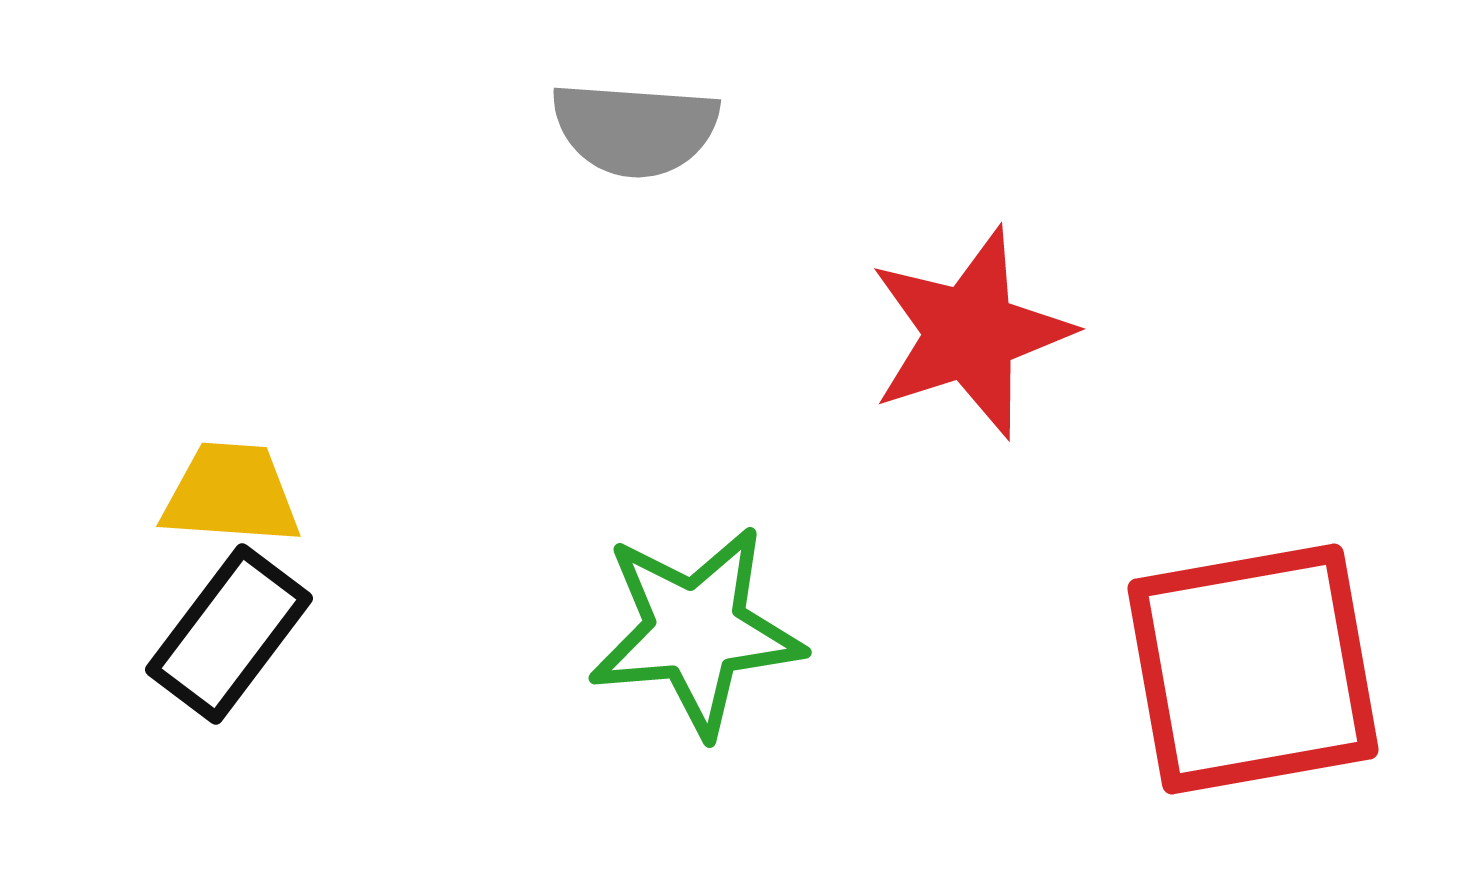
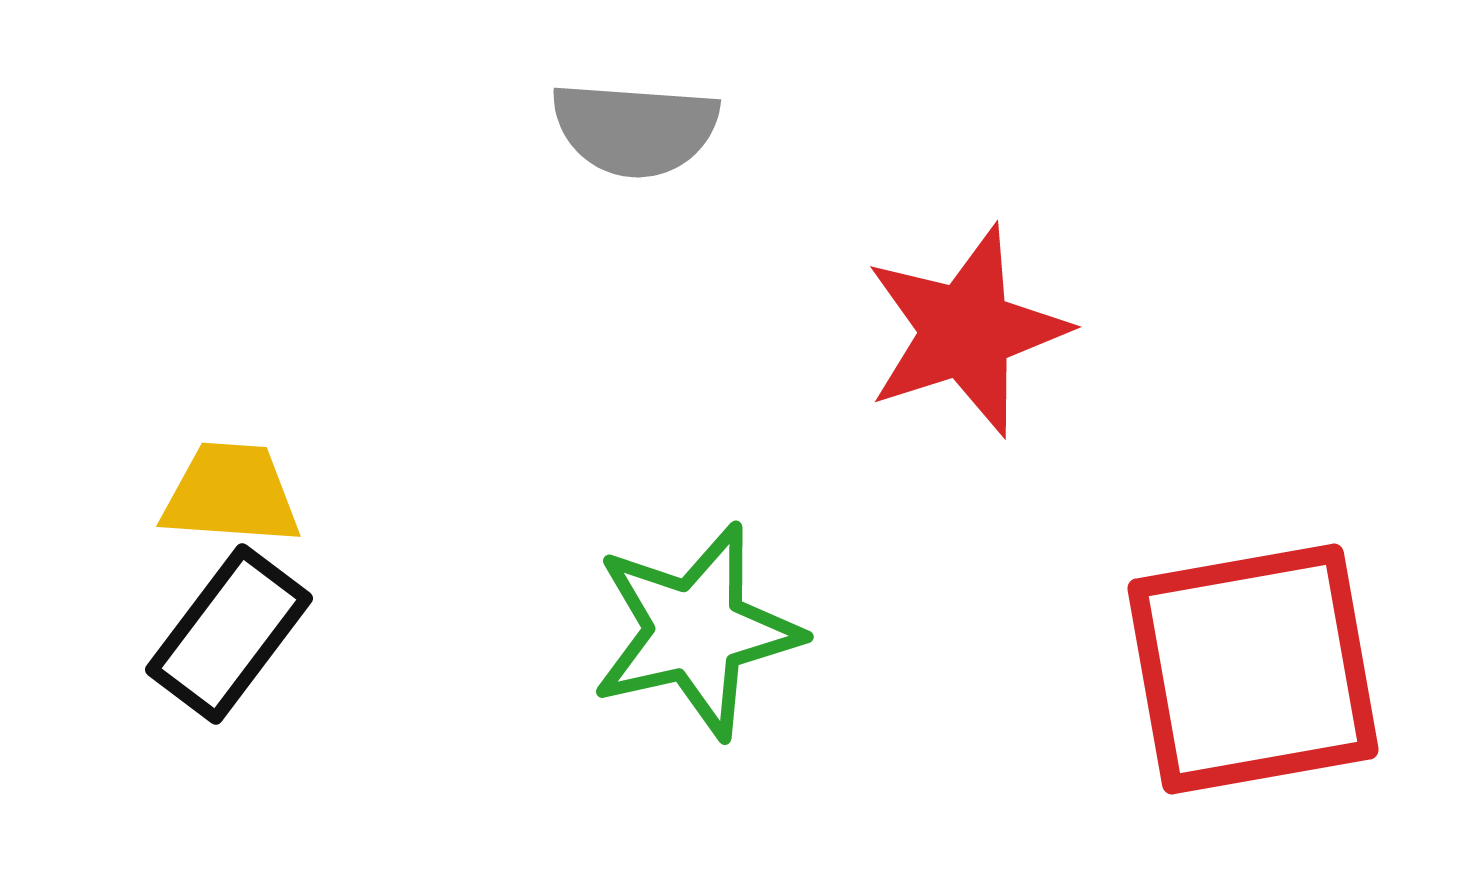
red star: moved 4 px left, 2 px up
green star: rotated 8 degrees counterclockwise
